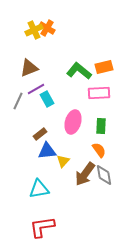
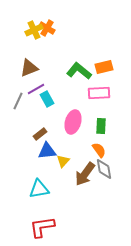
gray diamond: moved 6 px up
